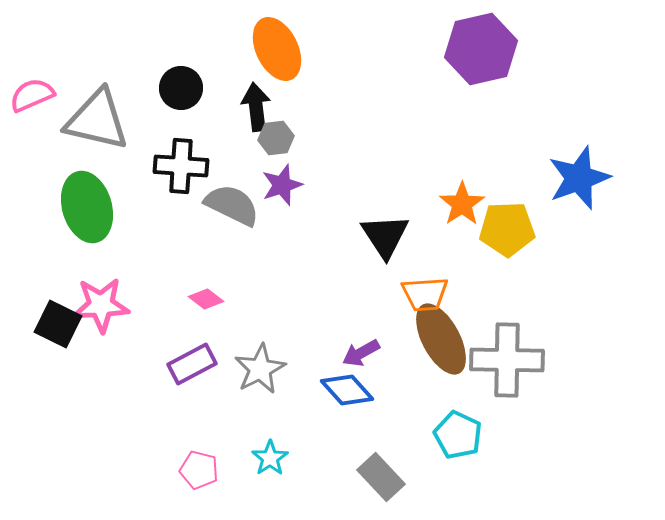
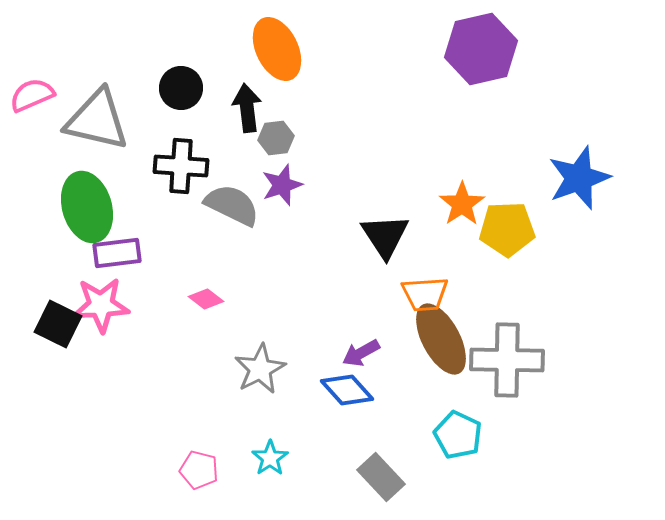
black arrow: moved 9 px left, 1 px down
purple rectangle: moved 75 px left, 111 px up; rotated 21 degrees clockwise
